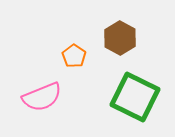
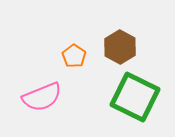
brown hexagon: moved 9 px down
